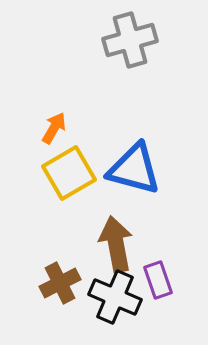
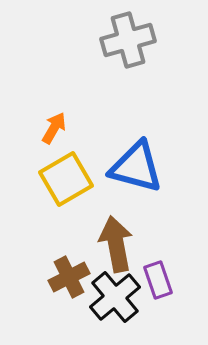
gray cross: moved 2 px left
blue triangle: moved 2 px right, 2 px up
yellow square: moved 3 px left, 6 px down
brown cross: moved 9 px right, 6 px up
black cross: rotated 27 degrees clockwise
